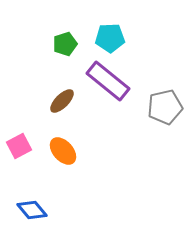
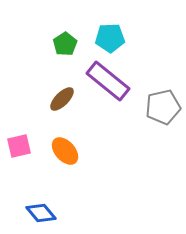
green pentagon: rotated 15 degrees counterclockwise
brown ellipse: moved 2 px up
gray pentagon: moved 2 px left
pink square: rotated 15 degrees clockwise
orange ellipse: moved 2 px right
blue diamond: moved 9 px right, 3 px down
